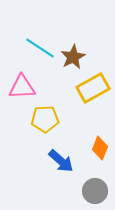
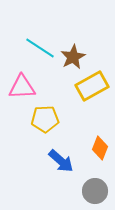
yellow rectangle: moved 1 px left, 2 px up
